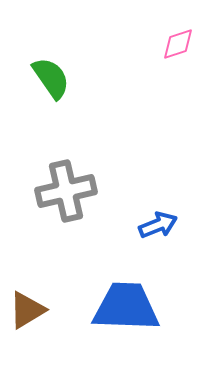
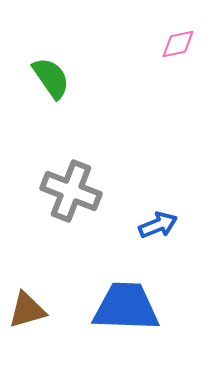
pink diamond: rotated 6 degrees clockwise
gray cross: moved 5 px right; rotated 34 degrees clockwise
brown triangle: rotated 15 degrees clockwise
